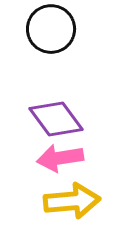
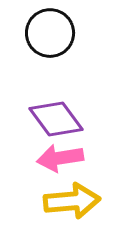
black circle: moved 1 px left, 4 px down
